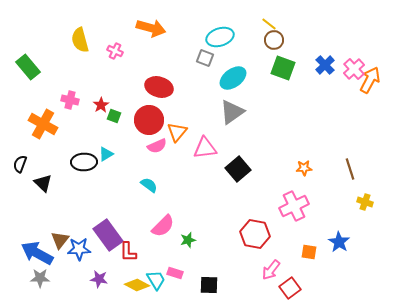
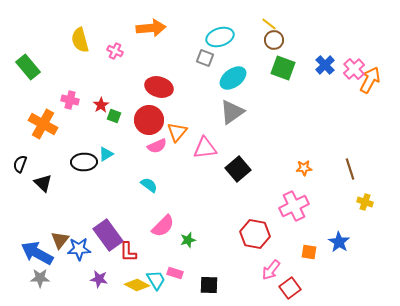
orange arrow at (151, 28): rotated 20 degrees counterclockwise
